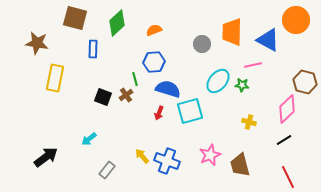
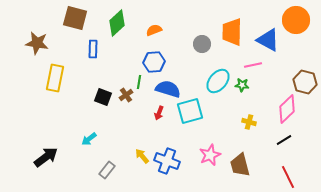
green line: moved 4 px right, 3 px down; rotated 24 degrees clockwise
